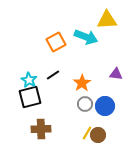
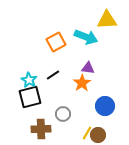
purple triangle: moved 28 px left, 6 px up
gray circle: moved 22 px left, 10 px down
